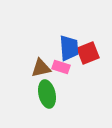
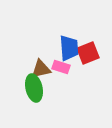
brown triangle: moved 1 px down
green ellipse: moved 13 px left, 6 px up
